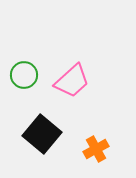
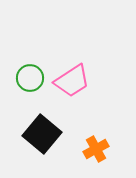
green circle: moved 6 px right, 3 px down
pink trapezoid: rotated 9 degrees clockwise
